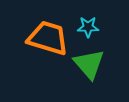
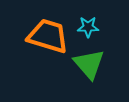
orange trapezoid: moved 2 px up
